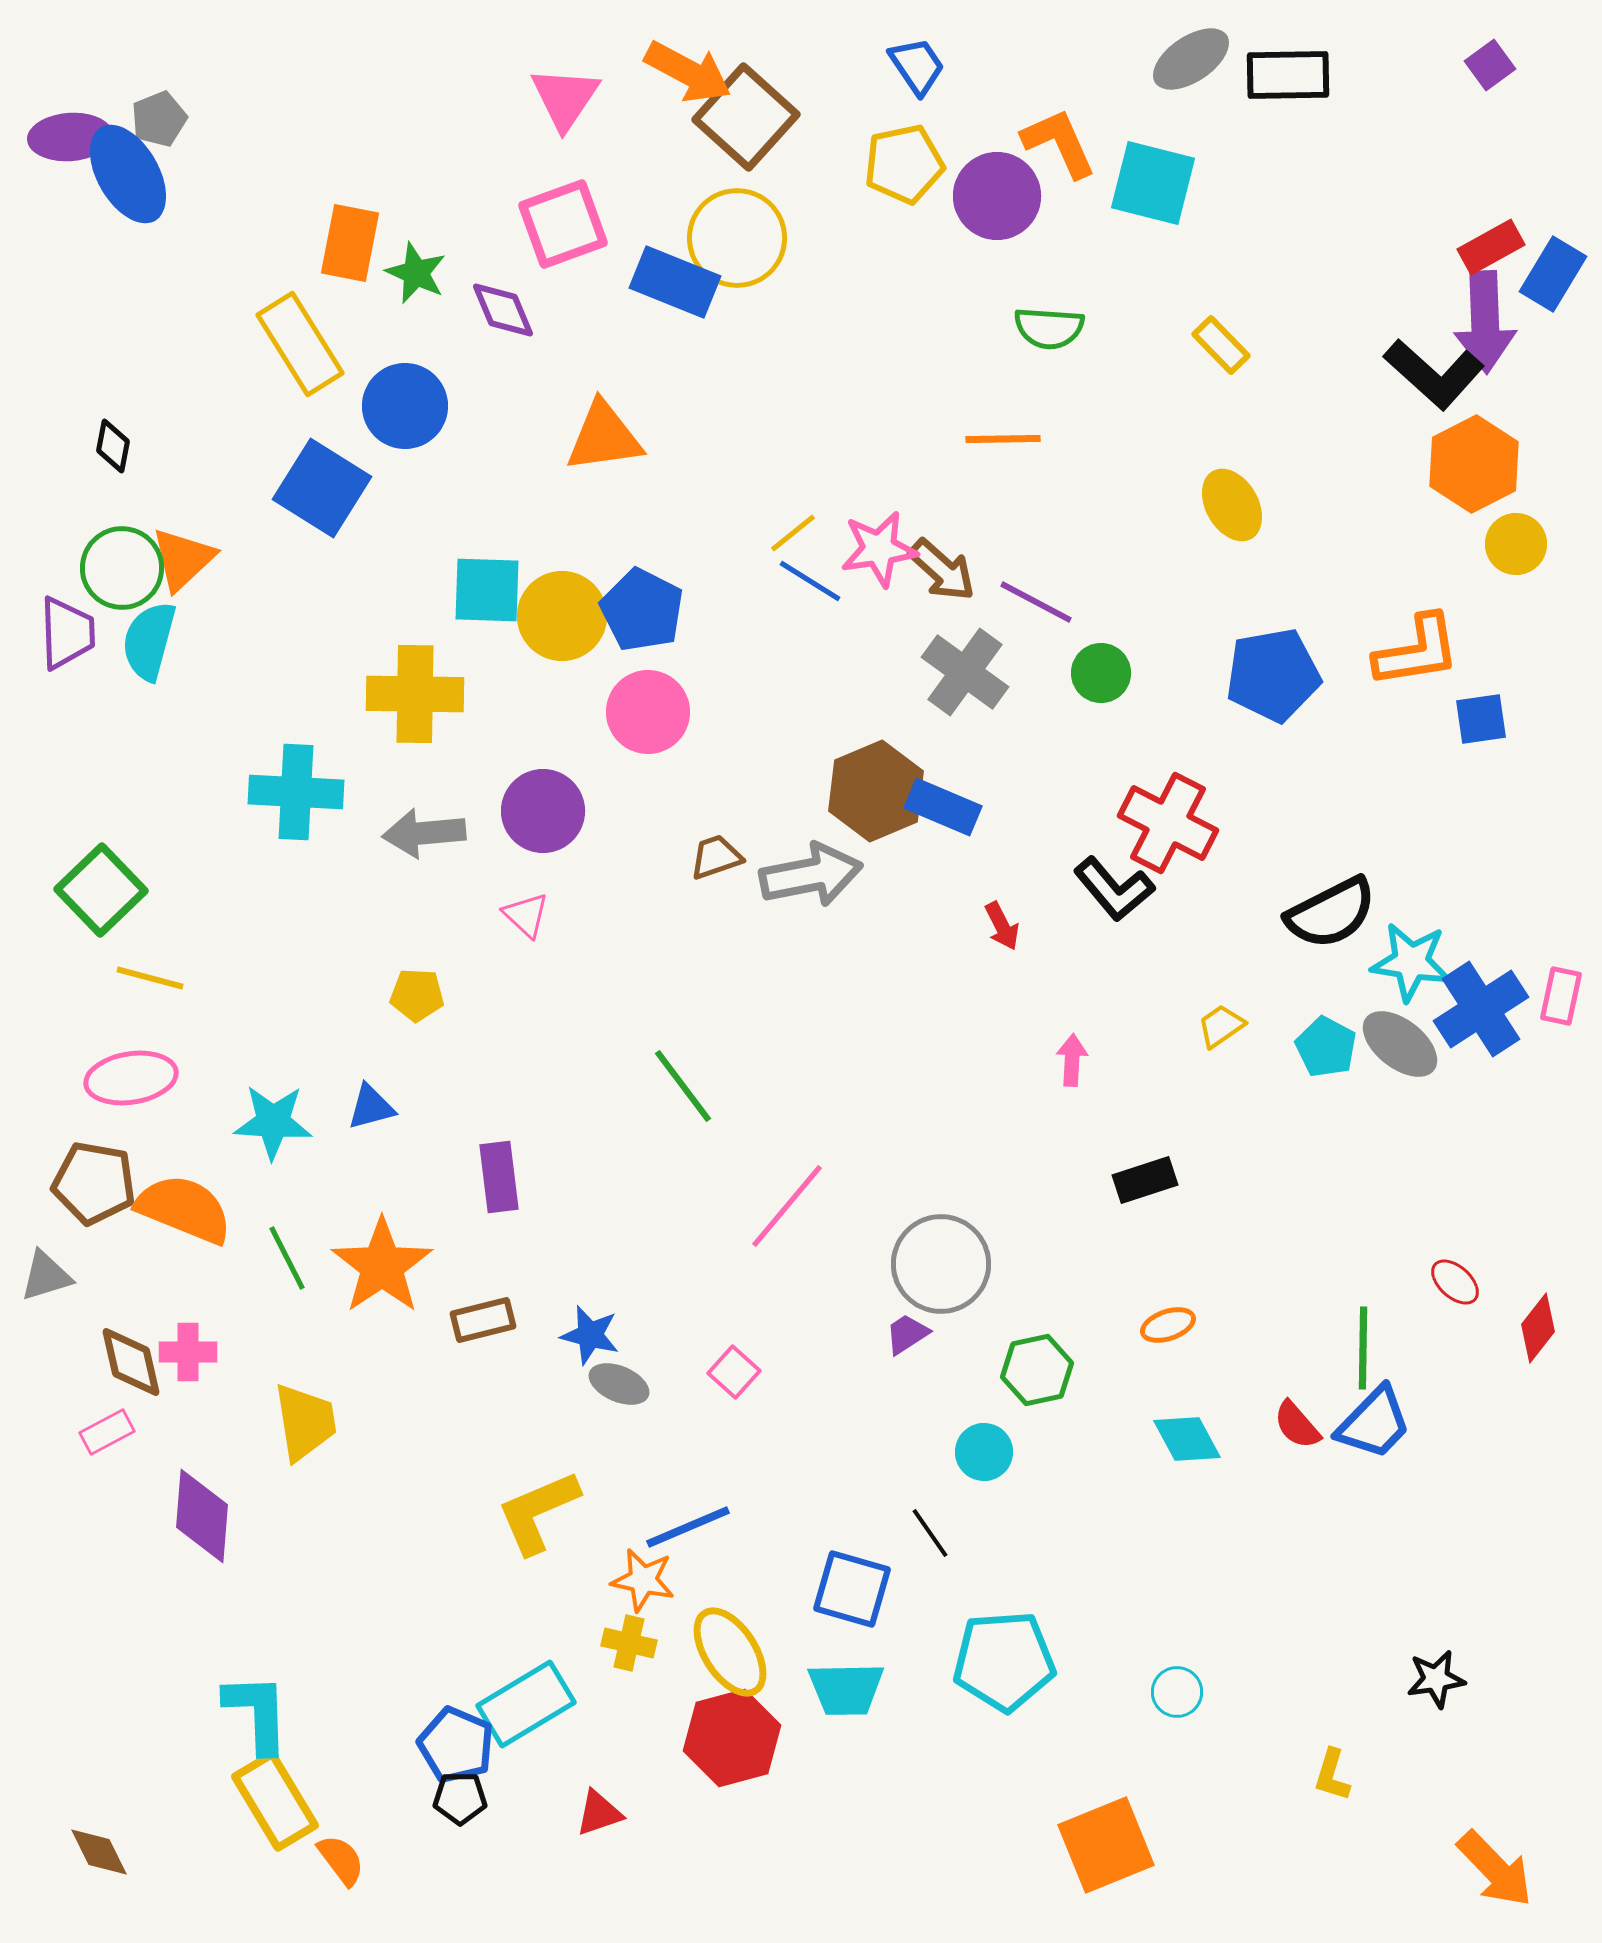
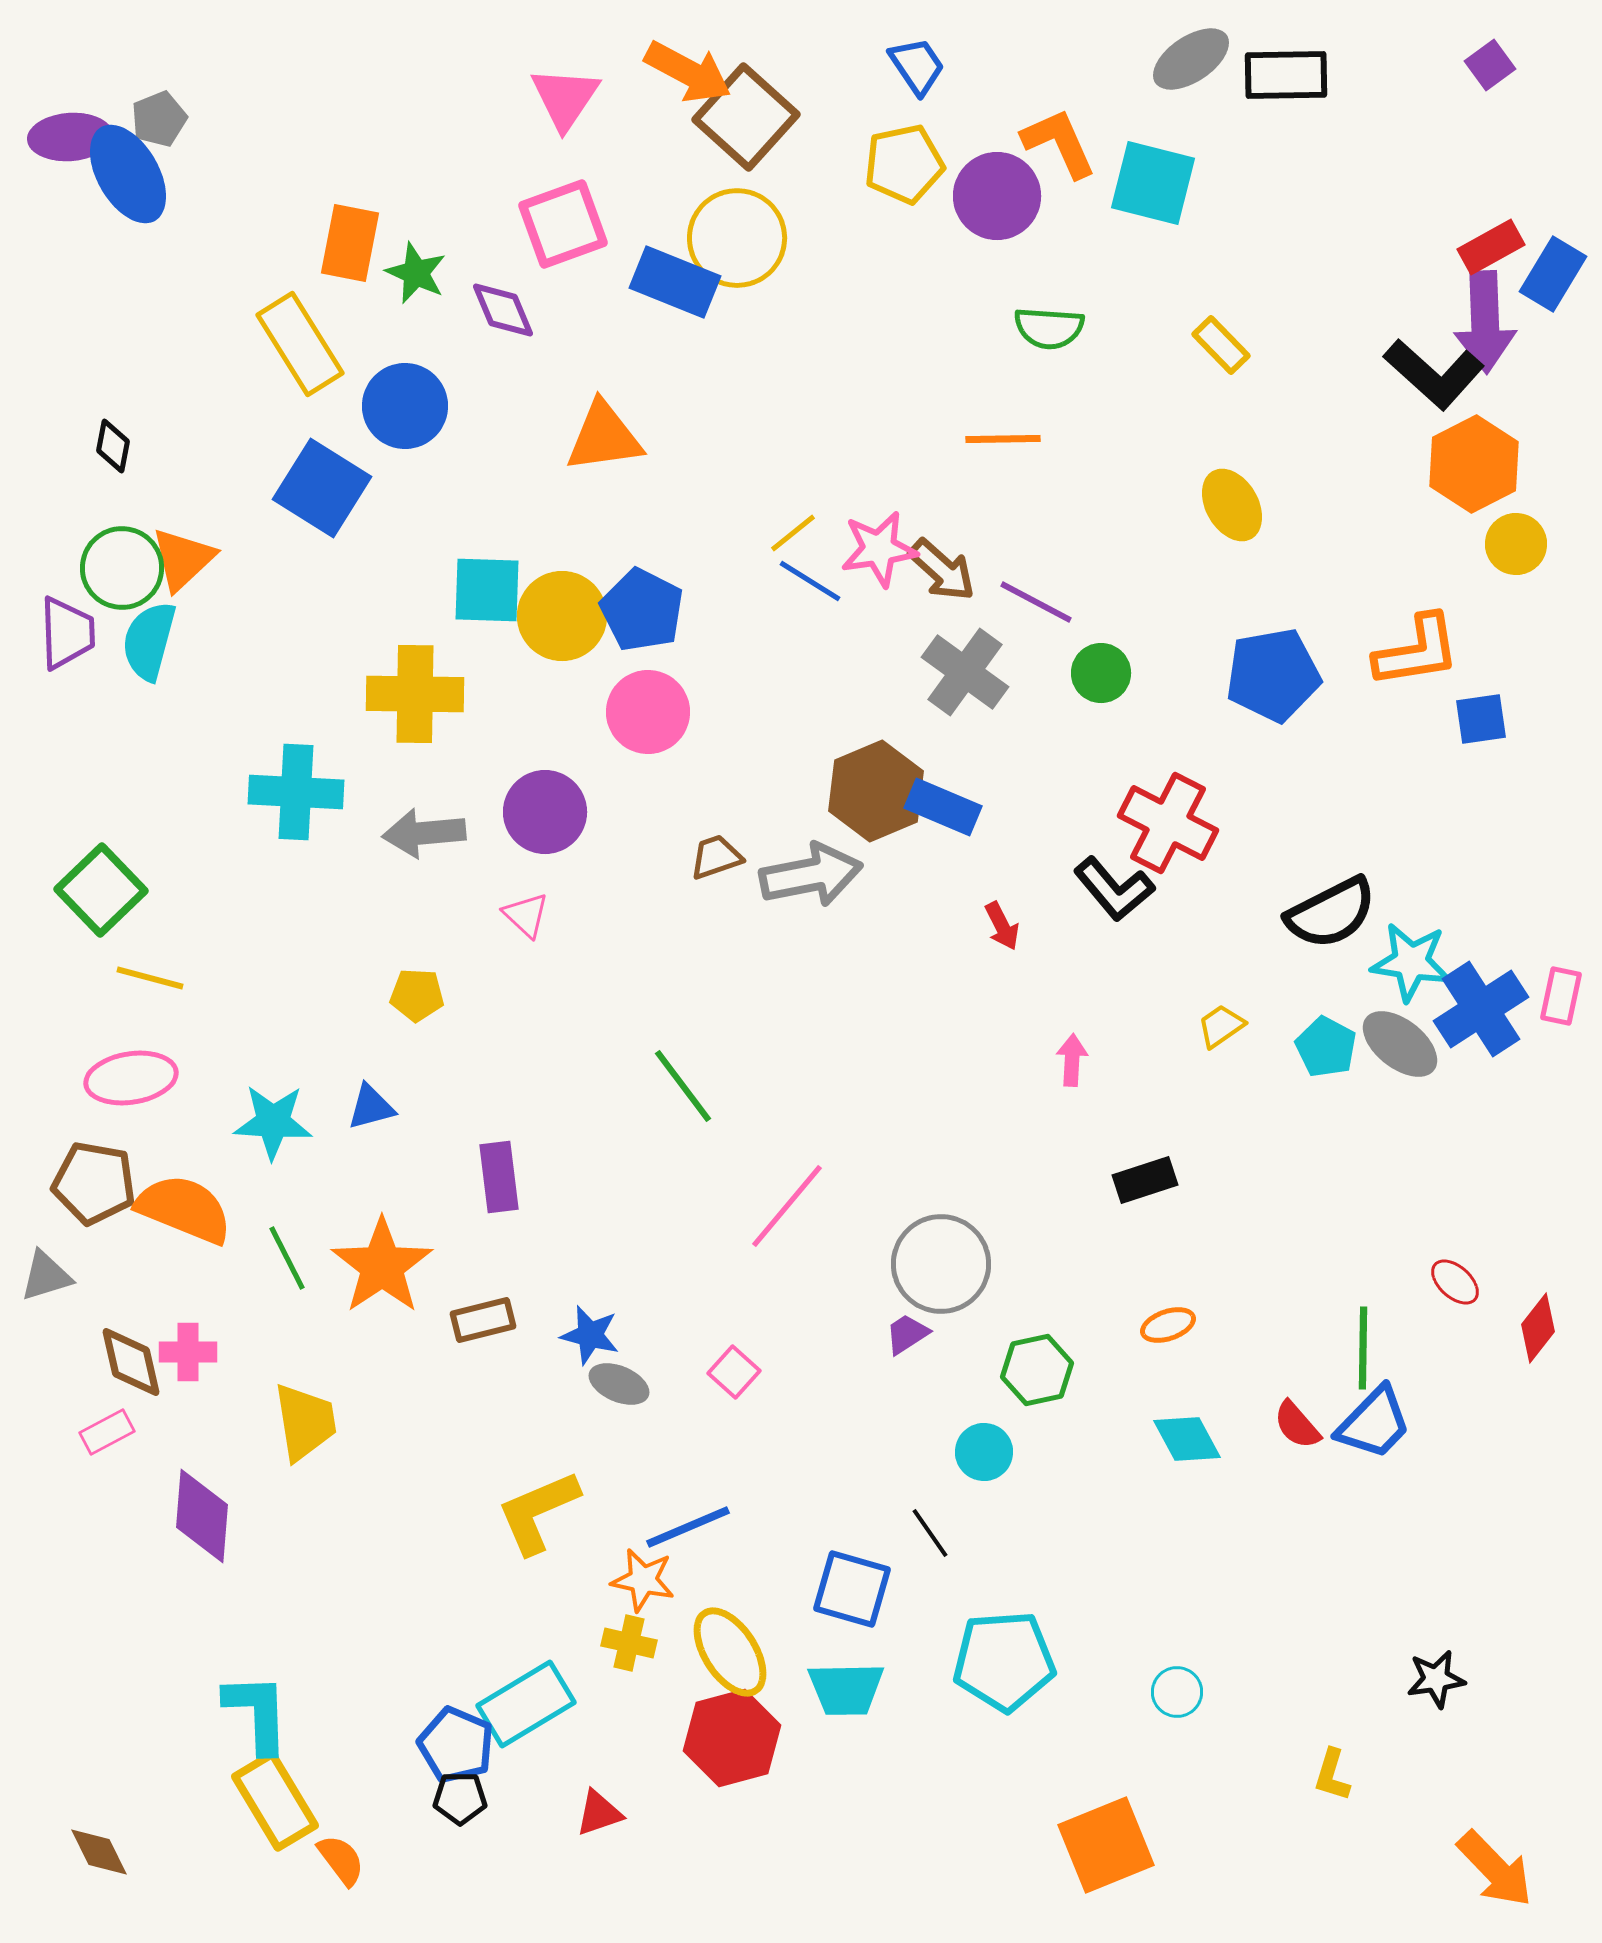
black rectangle at (1288, 75): moved 2 px left
purple circle at (543, 811): moved 2 px right, 1 px down
